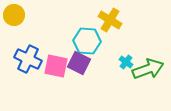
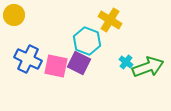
cyan hexagon: rotated 16 degrees clockwise
green arrow: moved 2 px up
